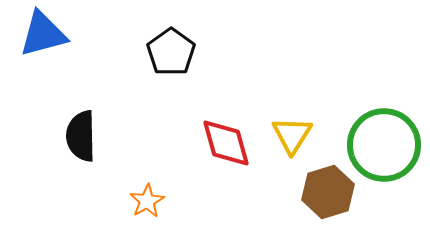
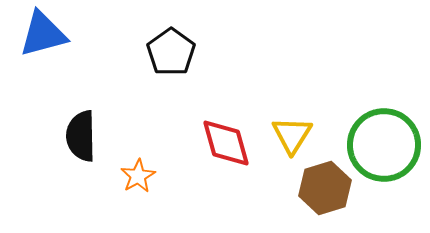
brown hexagon: moved 3 px left, 4 px up
orange star: moved 9 px left, 25 px up
